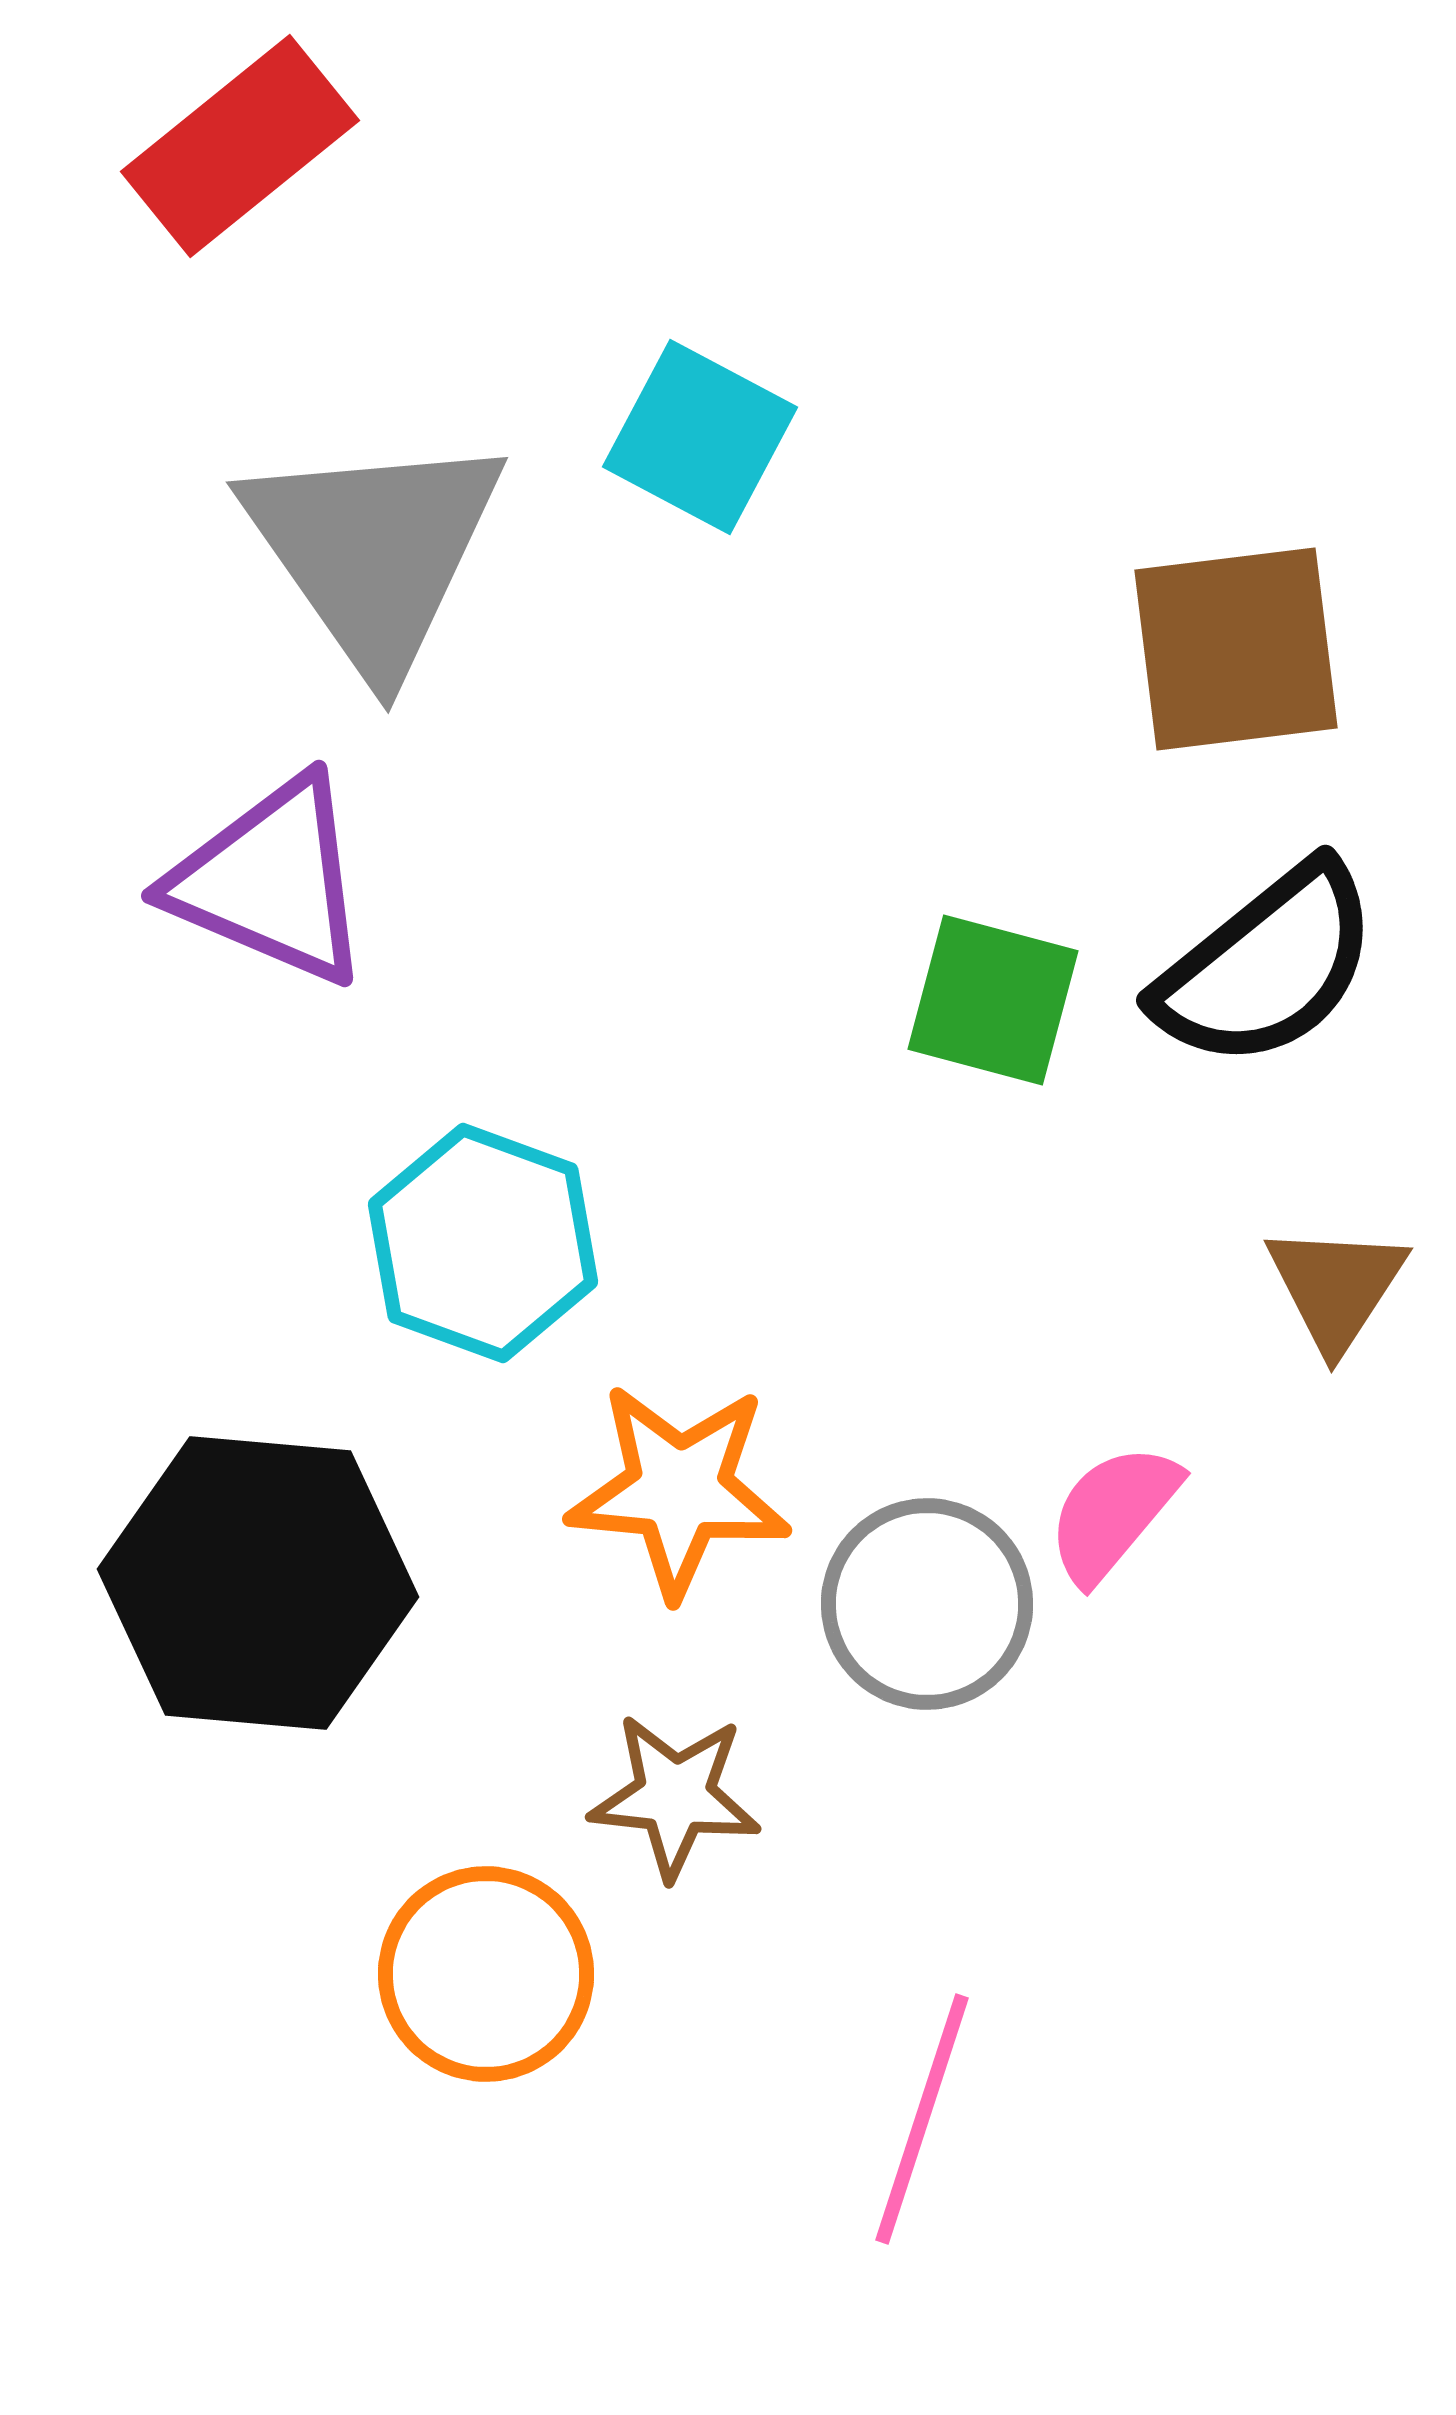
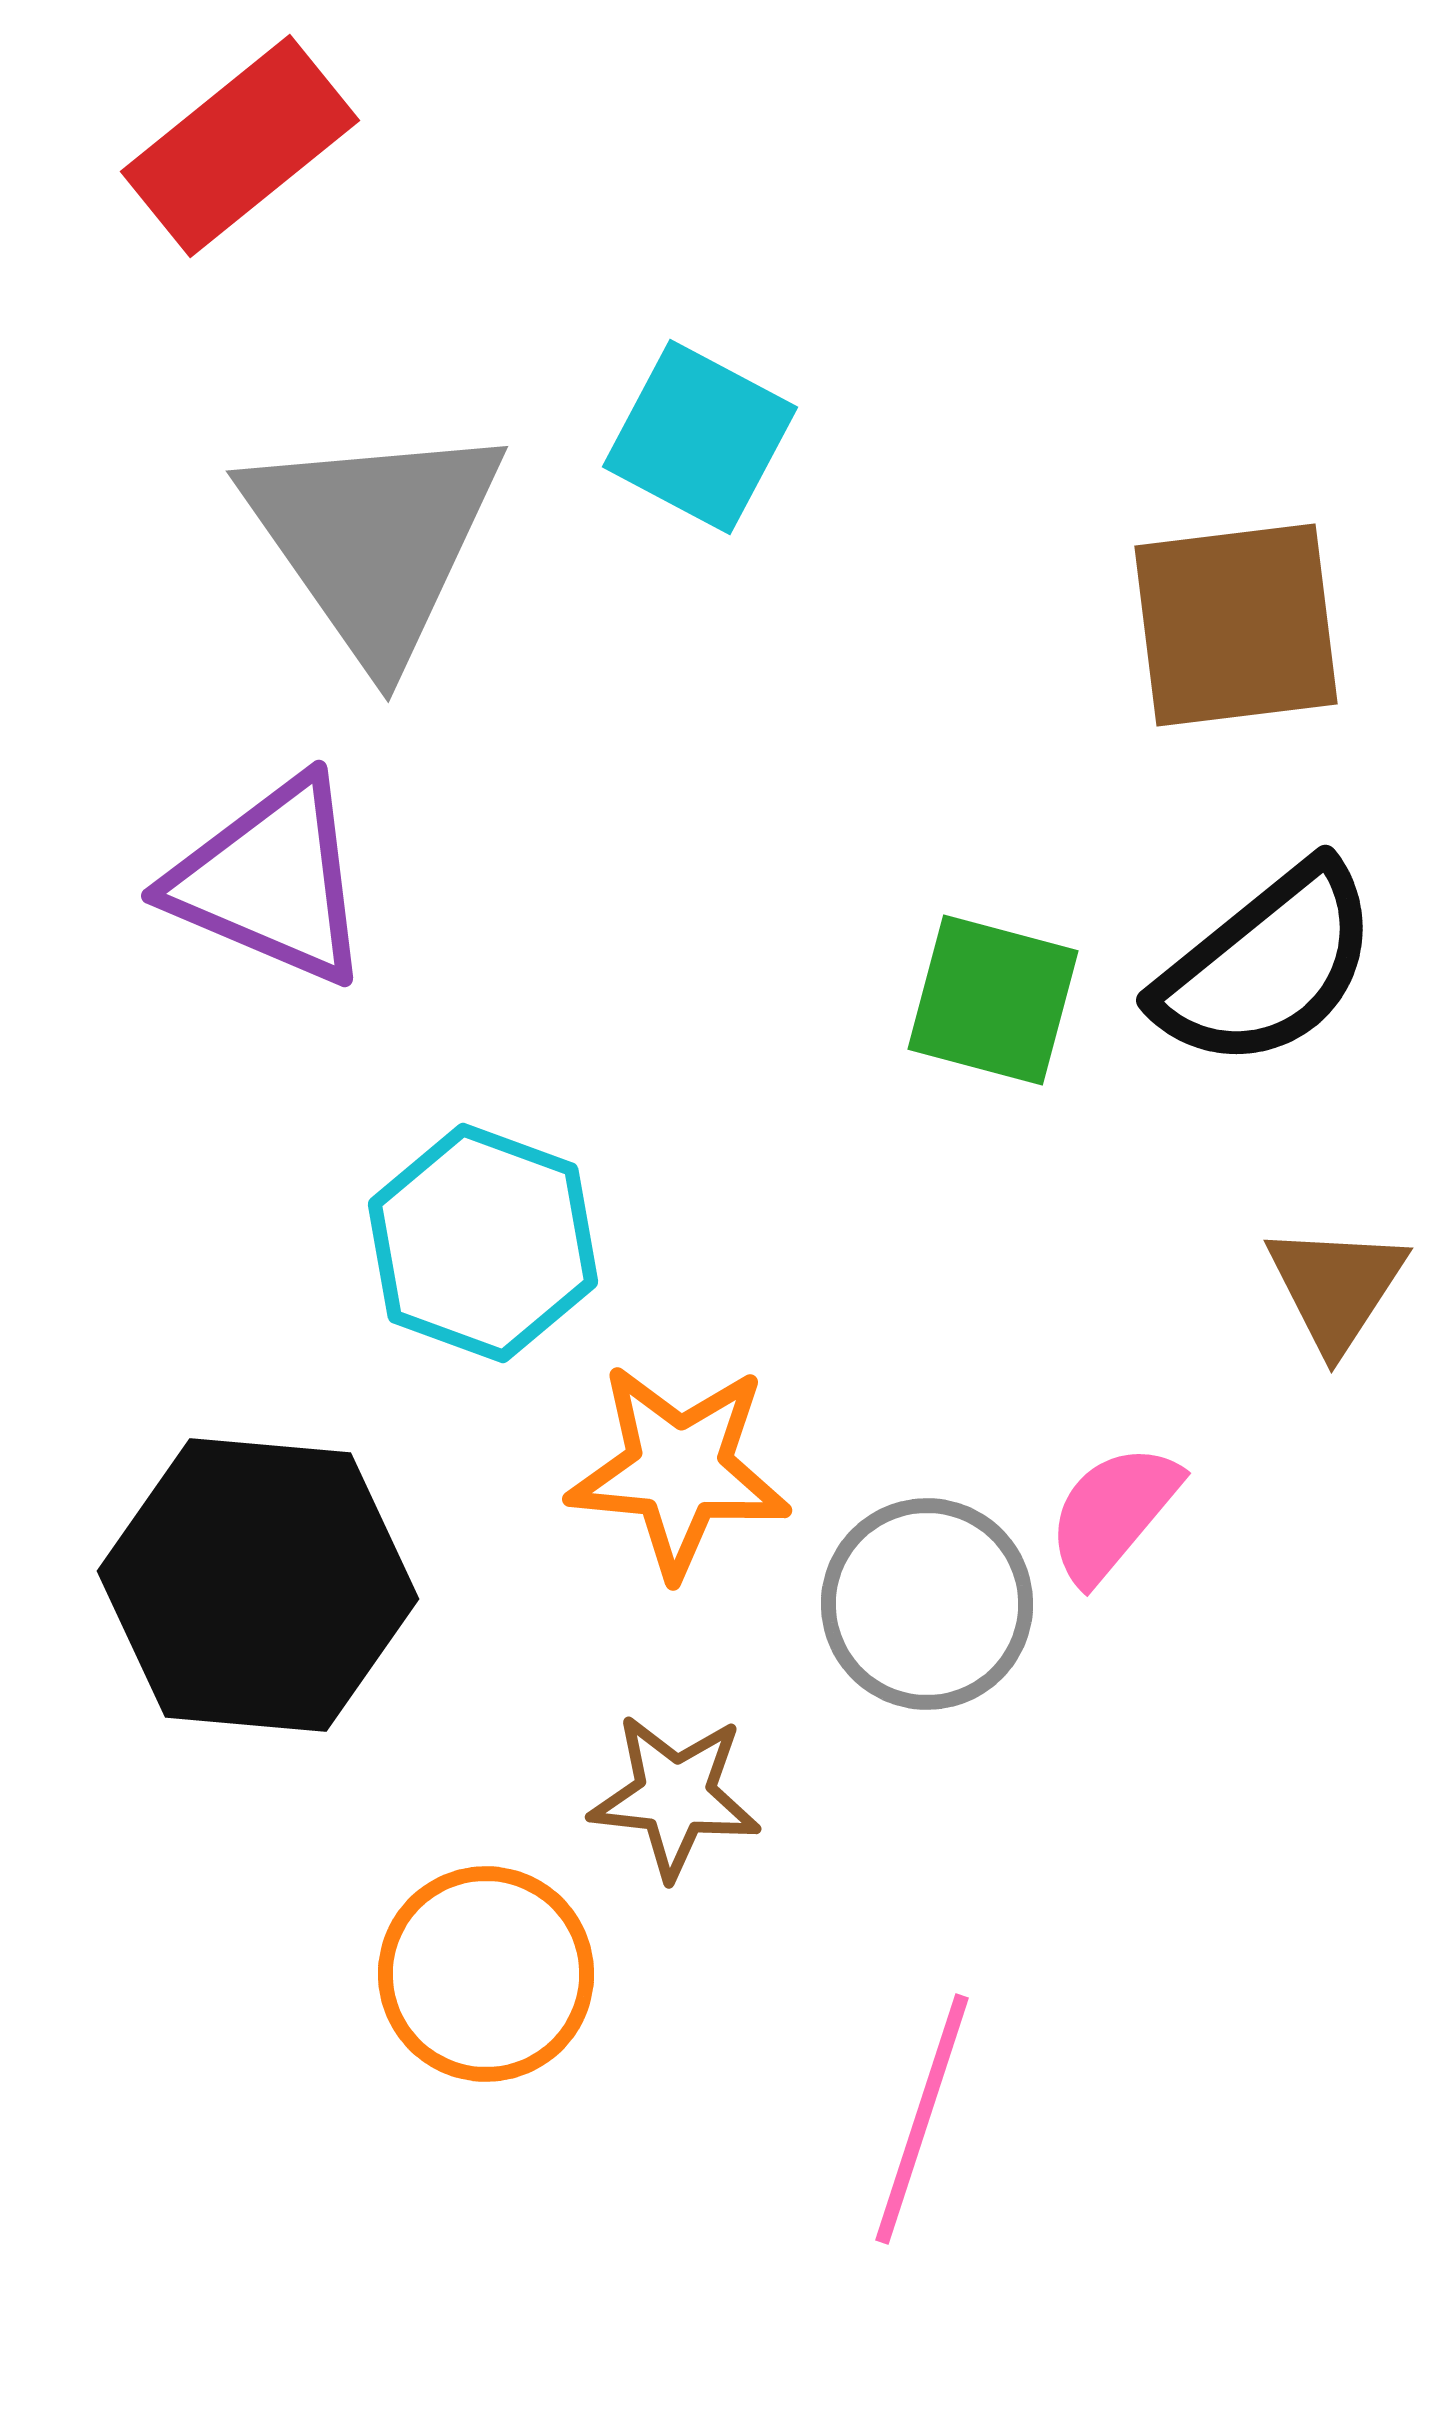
gray triangle: moved 11 px up
brown square: moved 24 px up
orange star: moved 20 px up
black hexagon: moved 2 px down
